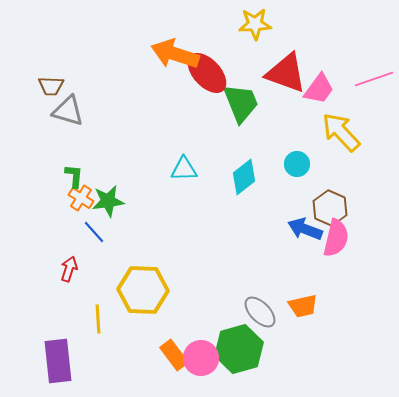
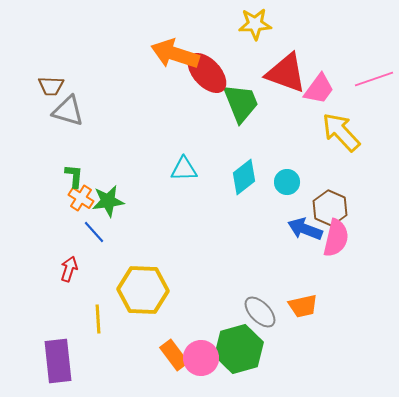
cyan circle: moved 10 px left, 18 px down
